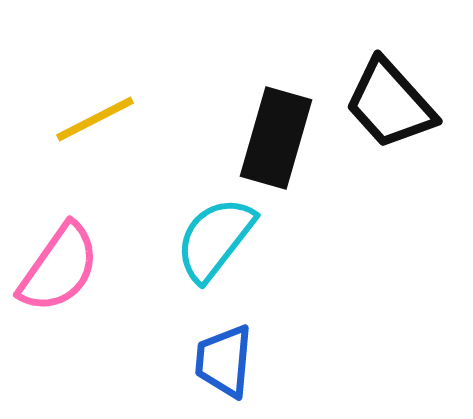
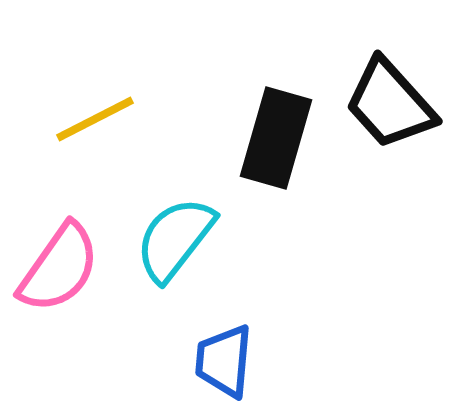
cyan semicircle: moved 40 px left
